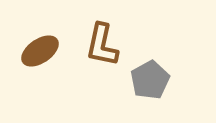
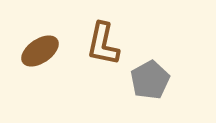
brown L-shape: moved 1 px right, 1 px up
